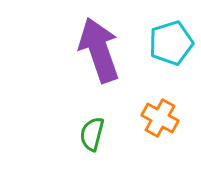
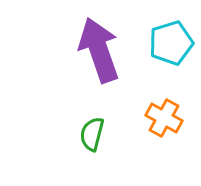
orange cross: moved 4 px right
